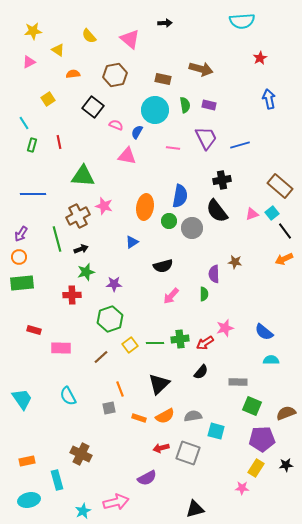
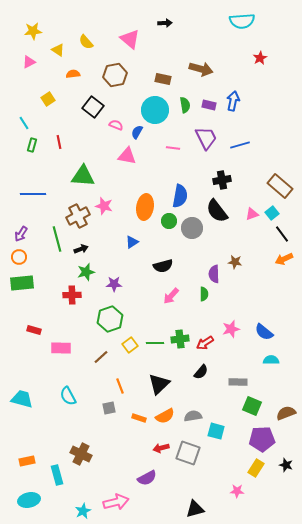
yellow semicircle at (89, 36): moved 3 px left, 6 px down
blue arrow at (269, 99): moved 36 px left, 2 px down; rotated 24 degrees clockwise
black line at (285, 231): moved 3 px left, 3 px down
pink star at (225, 328): moved 6 px right, 1 px down
orange line at (120, 389): moved 3 px up
cyan trapezoid at (22, 399): rotated 40 degrees counterclockwise
black star at (286, 465): rotated 24 degrees clockwise
cyan rectangle at (57, 480): moved 5 px up
pink star at (242, 488): moved 5 px left, 3 px down
